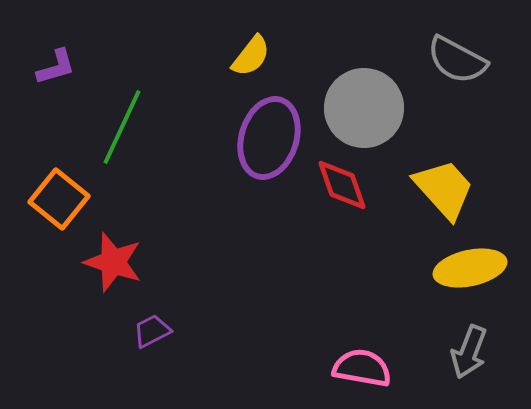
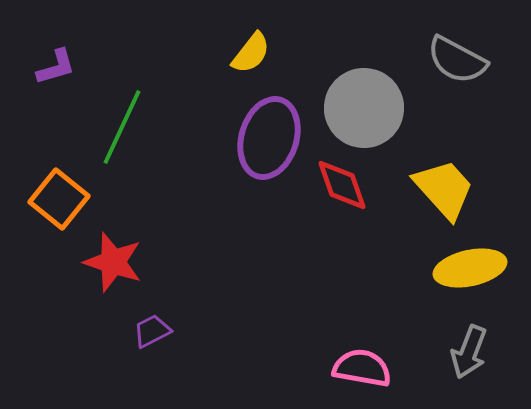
yellow semicircle: moved 3 px up
